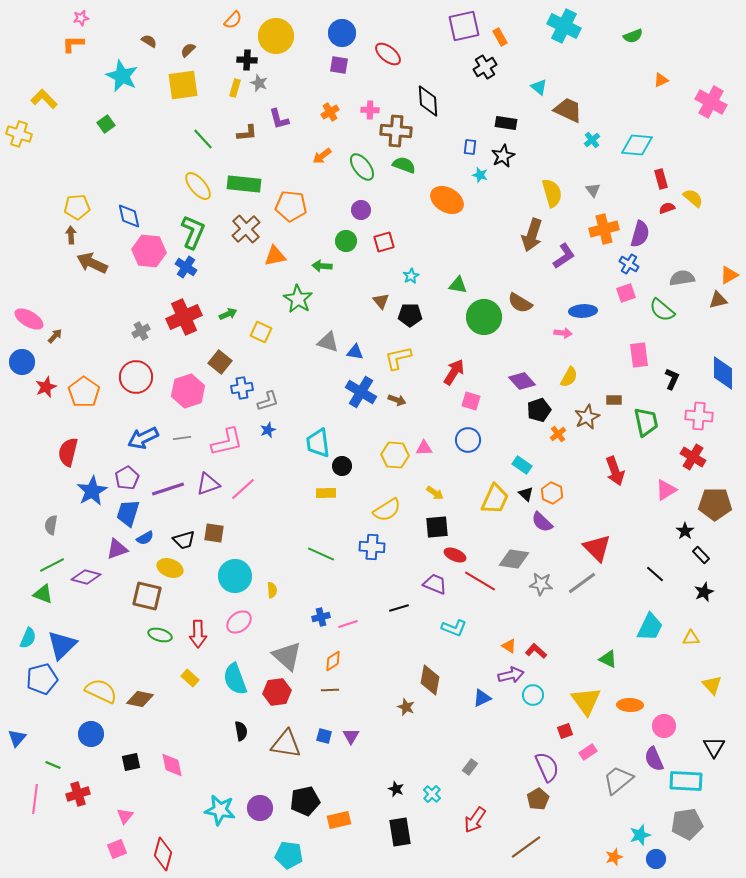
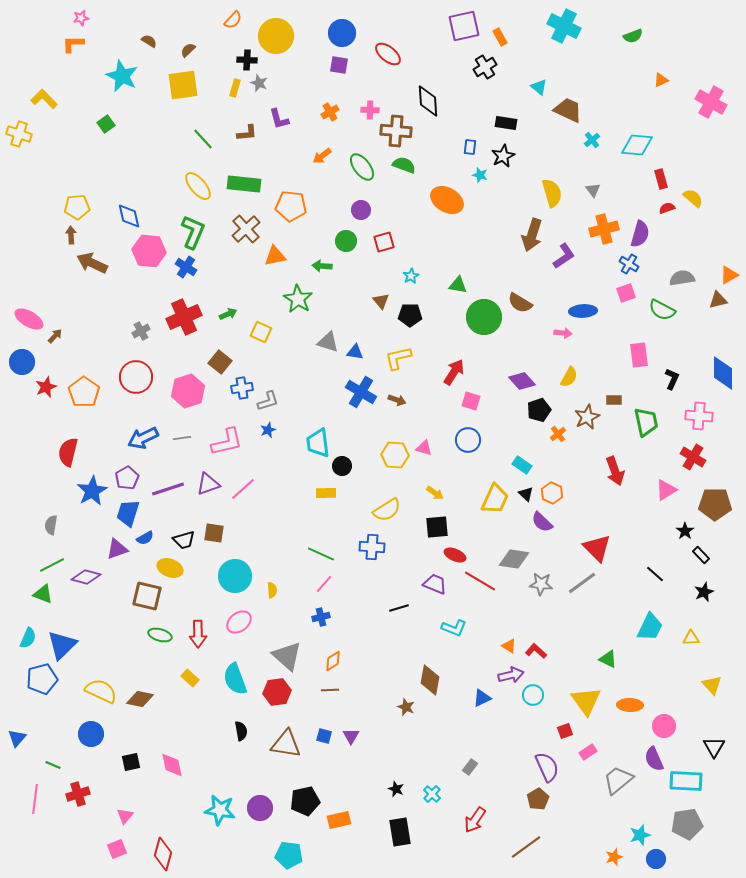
green semicircle at (662, 310): rotated 12 degrees counterclockwise
pink triangle at (424, 448): rotated 18 degrees clockwise
pink line at (348, 624): moved 24 px left, 40 px up; rotated 30 degrees counterclockwise
